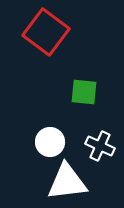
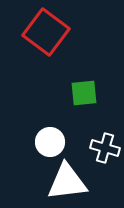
green square: moved 1 px down; rotated 12 degrees counterclockwise
white cross: moved 5 px right, 2 px down; rotated 8 degrees counterclockwise
